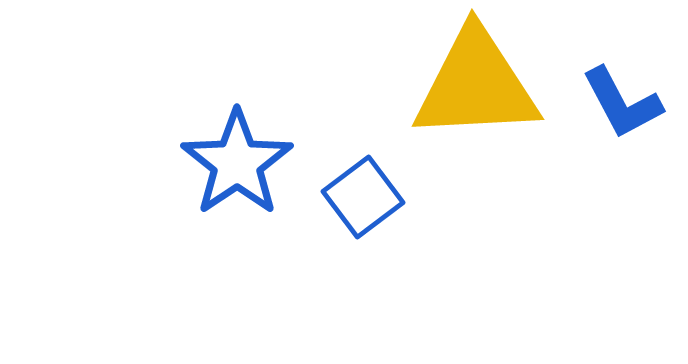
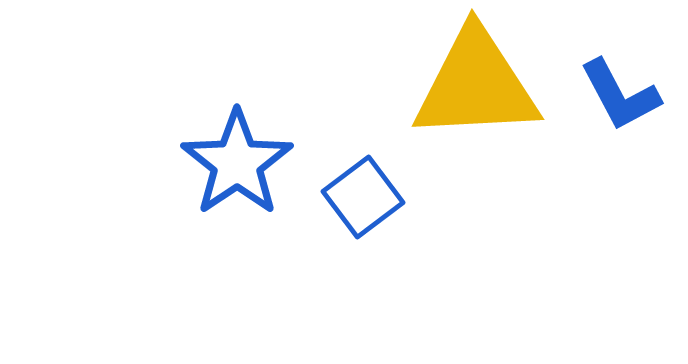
blue L-shape: moved 2 px left, 8 px up
